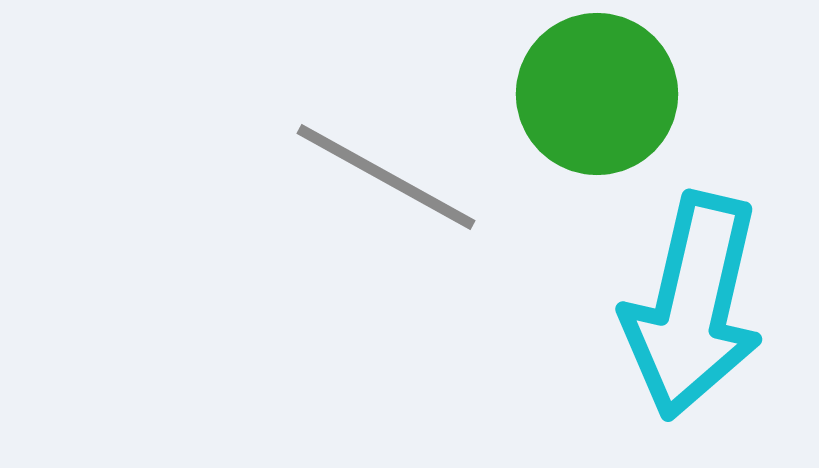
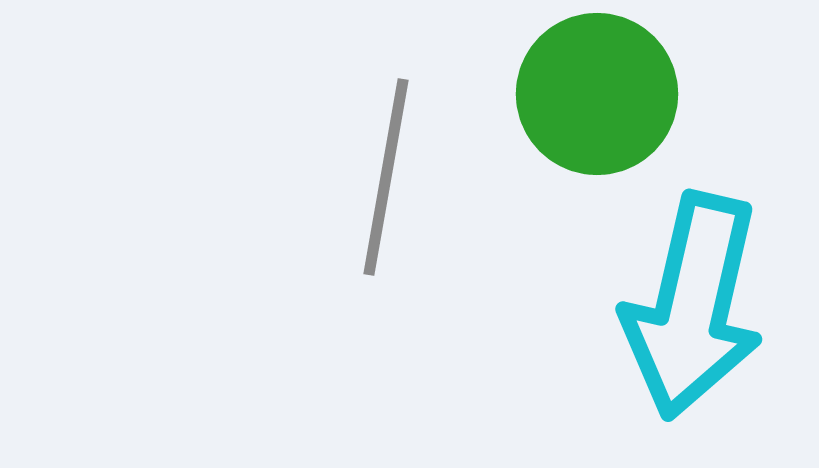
gray line: rotated 71 degrees clockwise
